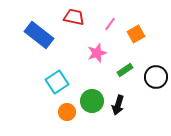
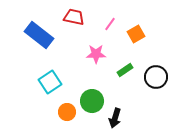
pink star: moved 1 px left, 1 px down; rotated 18 degrees clockwise
cyan square: moved 7 px left
black arrow: moved 3 px left, 13 px down
